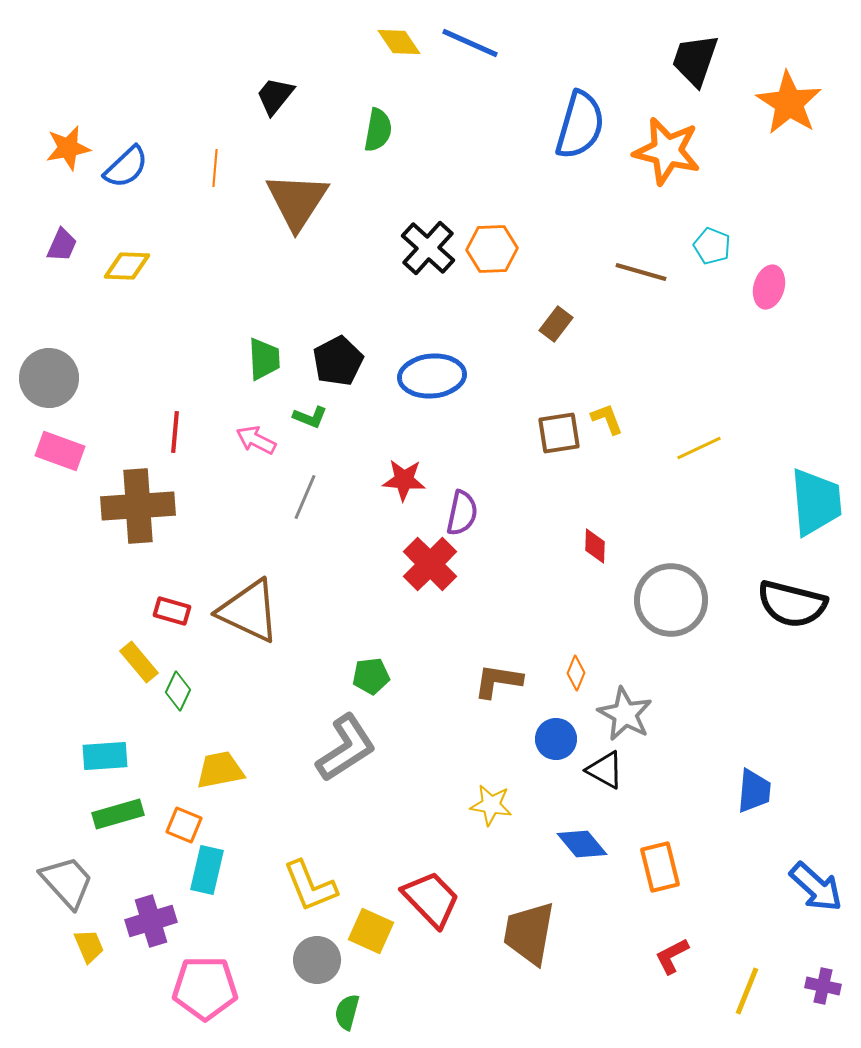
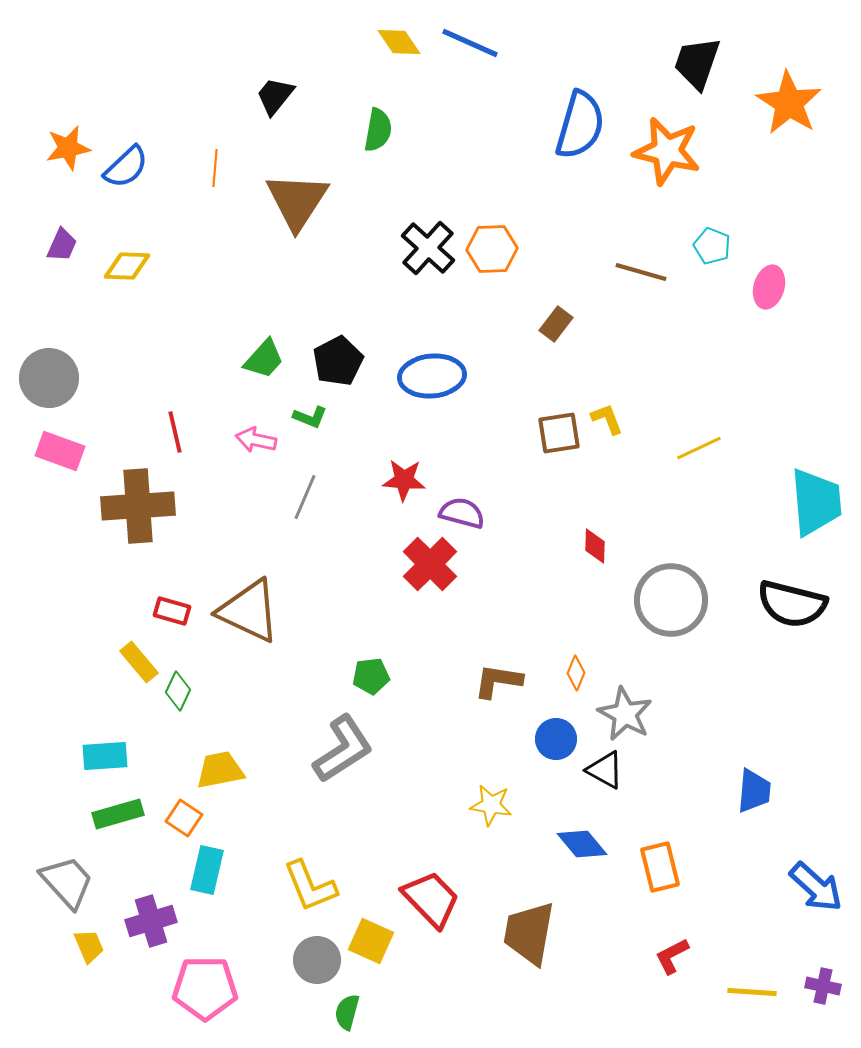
black trapezoid at (695, 60): moved 2 px right, 3 px down
green trapezoid at (264, 359): rotated 45 degrees clockwise
red line at (175, 432): rotated 18 degrees counterclockwise
pink arrow at (256, 440): rotated 15 degrees counterclockwise
purple semicircle at (462, 513): rotated 87 degrees counterclockwise
gray L-shape at (346, 748): moved 3 px left, 1 px down
orange square at (184, 825): moved 7 px up; rotated 12 degrees clockwise
yellow square at (371, 931): moved 10 px down
yellow line at (747, 991): moved 5 px right, 1 px down; rotated 72 degrees clockwise
